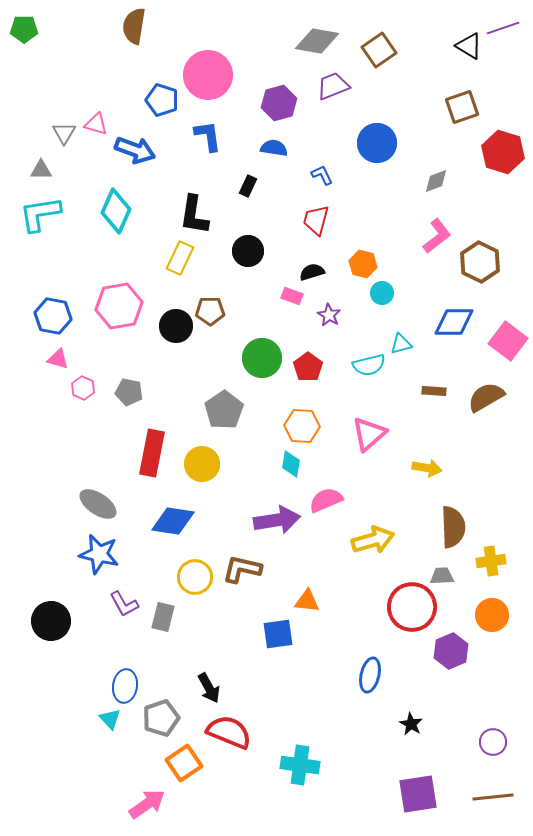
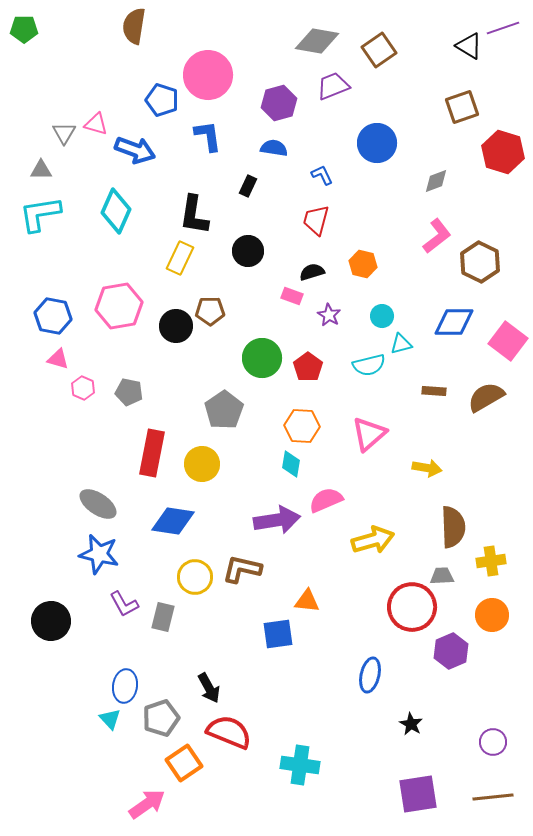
cyan circle at (382, 293): moved 23 px down
